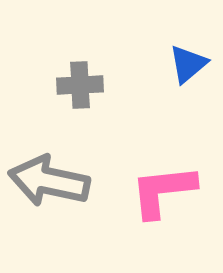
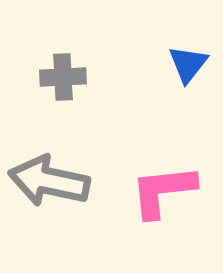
blue triangle: rotated 12 degrees counterclockwise
gray cross: moved 17 px left, 8 px up
